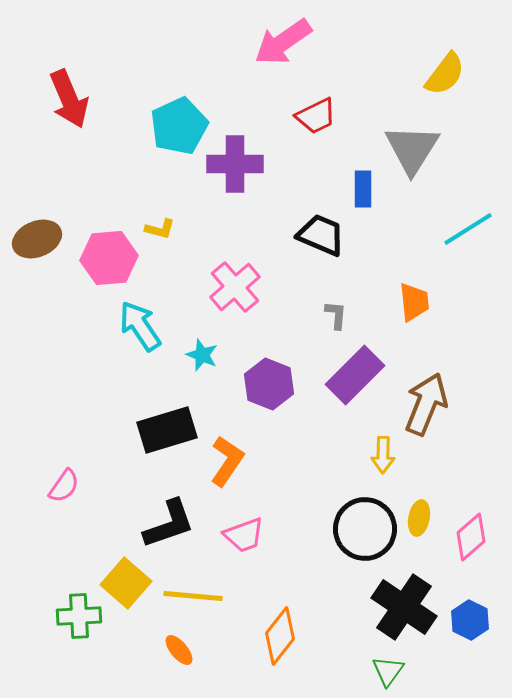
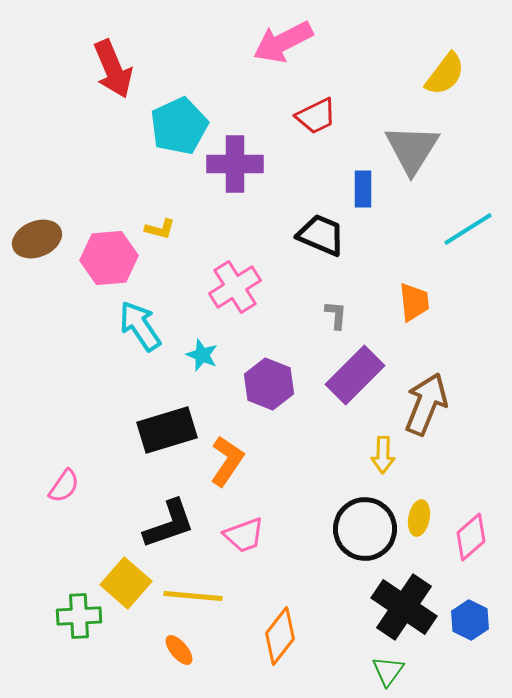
pink arrow: rotated 8 degrees clockwise
red arrow: moved 44 px right, 30 px up
pink cross: rotated 9 degrees clockwise
